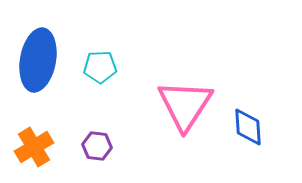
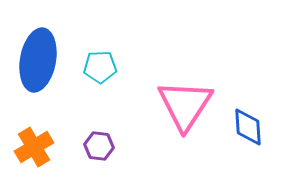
purple hexagon: moved 2 px right
